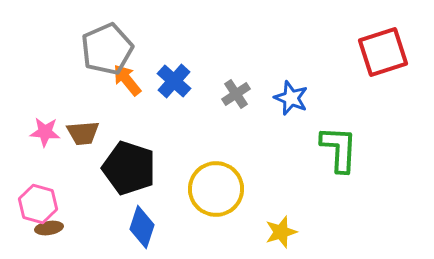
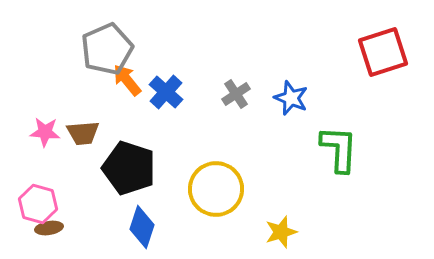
blue cross: moved 8 px left, 11 px down
